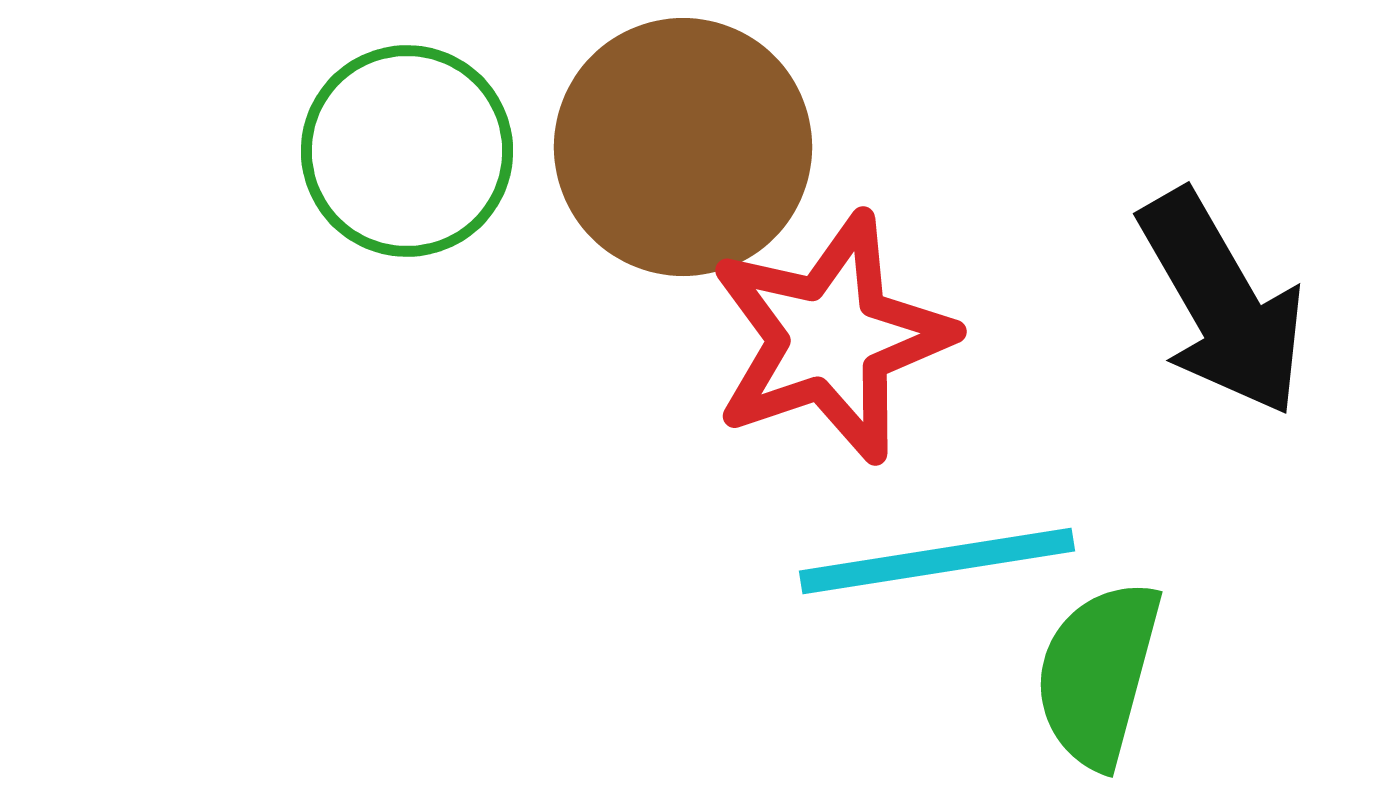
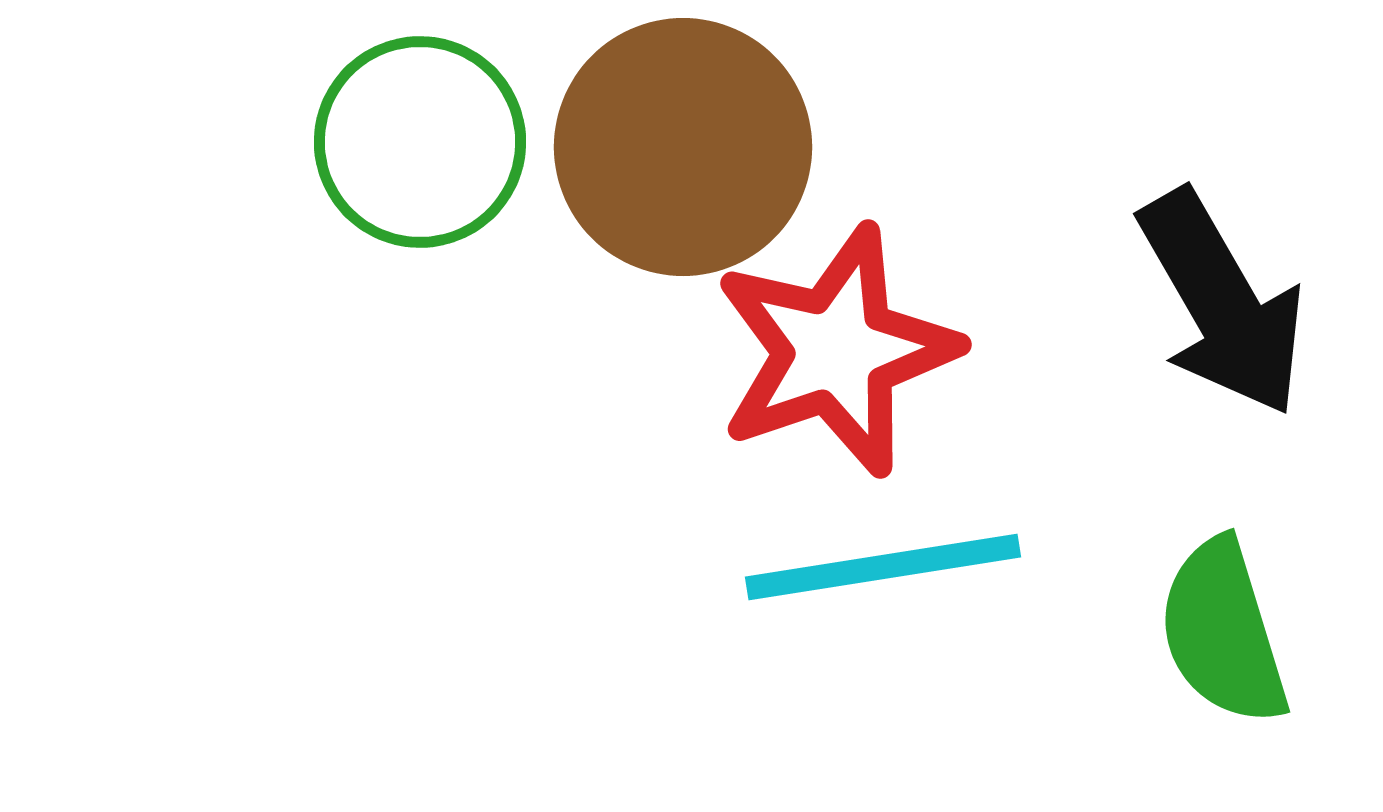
green circle: moved 13 px right, 9 px up
red star: moved 5 px right, 13 px down
cyan line: moved 54 px left, 6 px down
green semicircle: moved 125 px right, 42 px up; rotated 32 degrees counterclockwise
